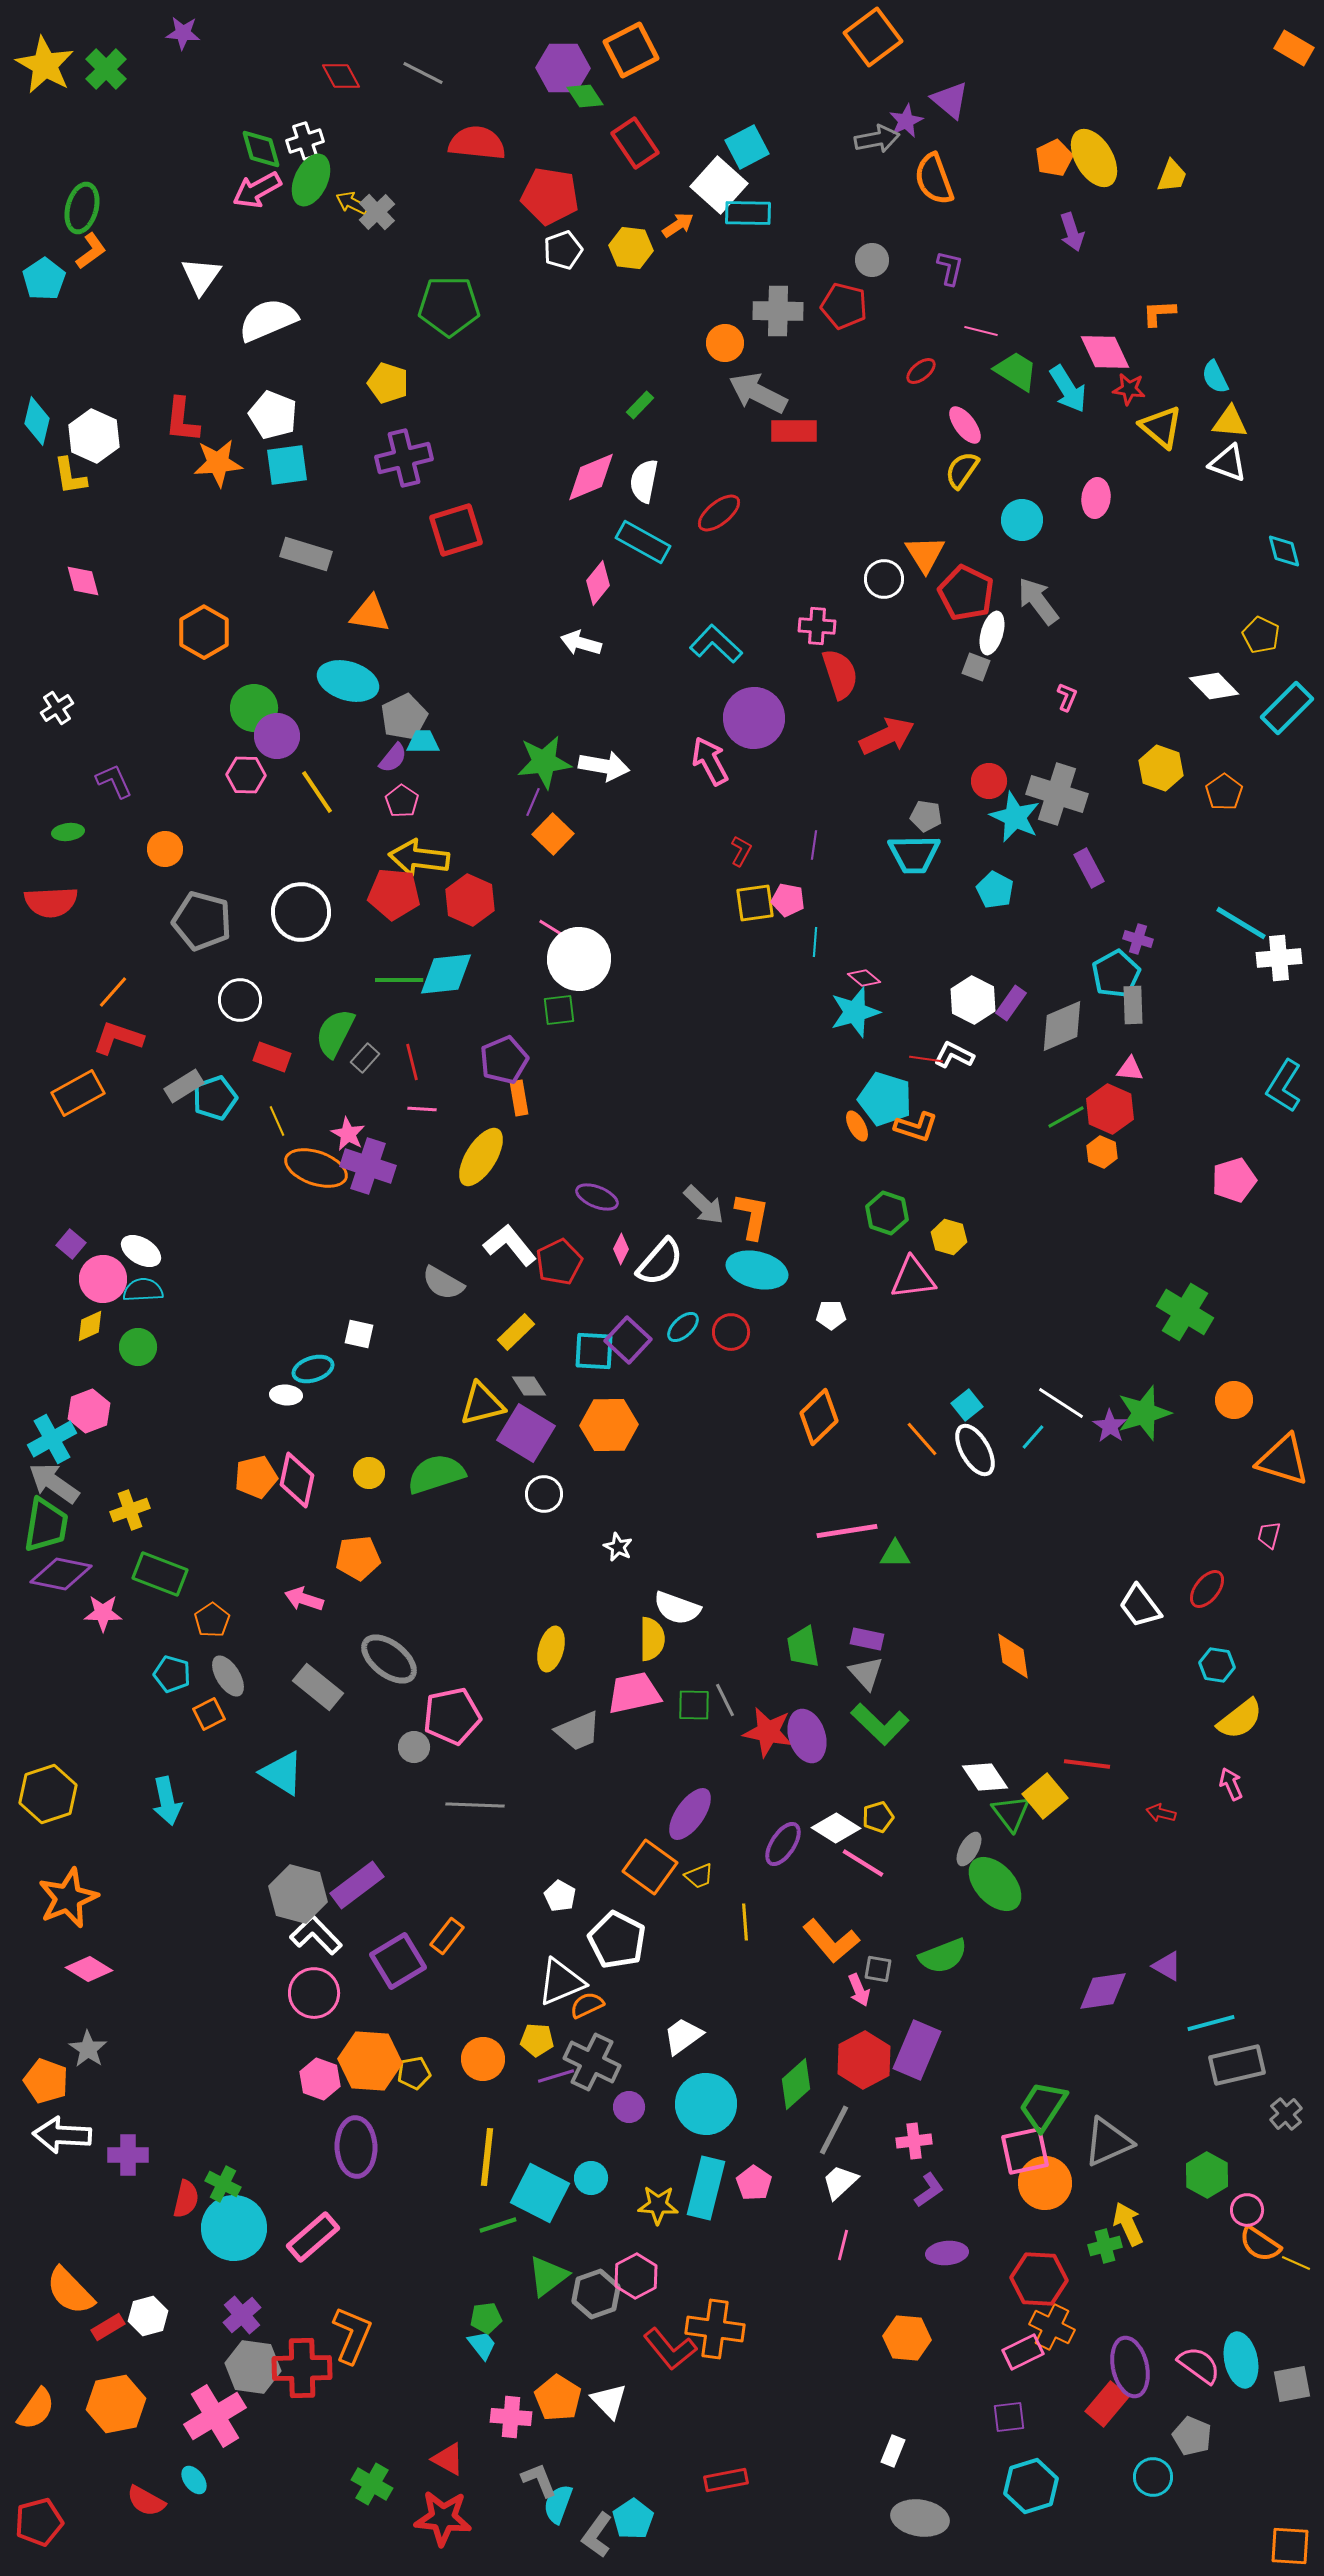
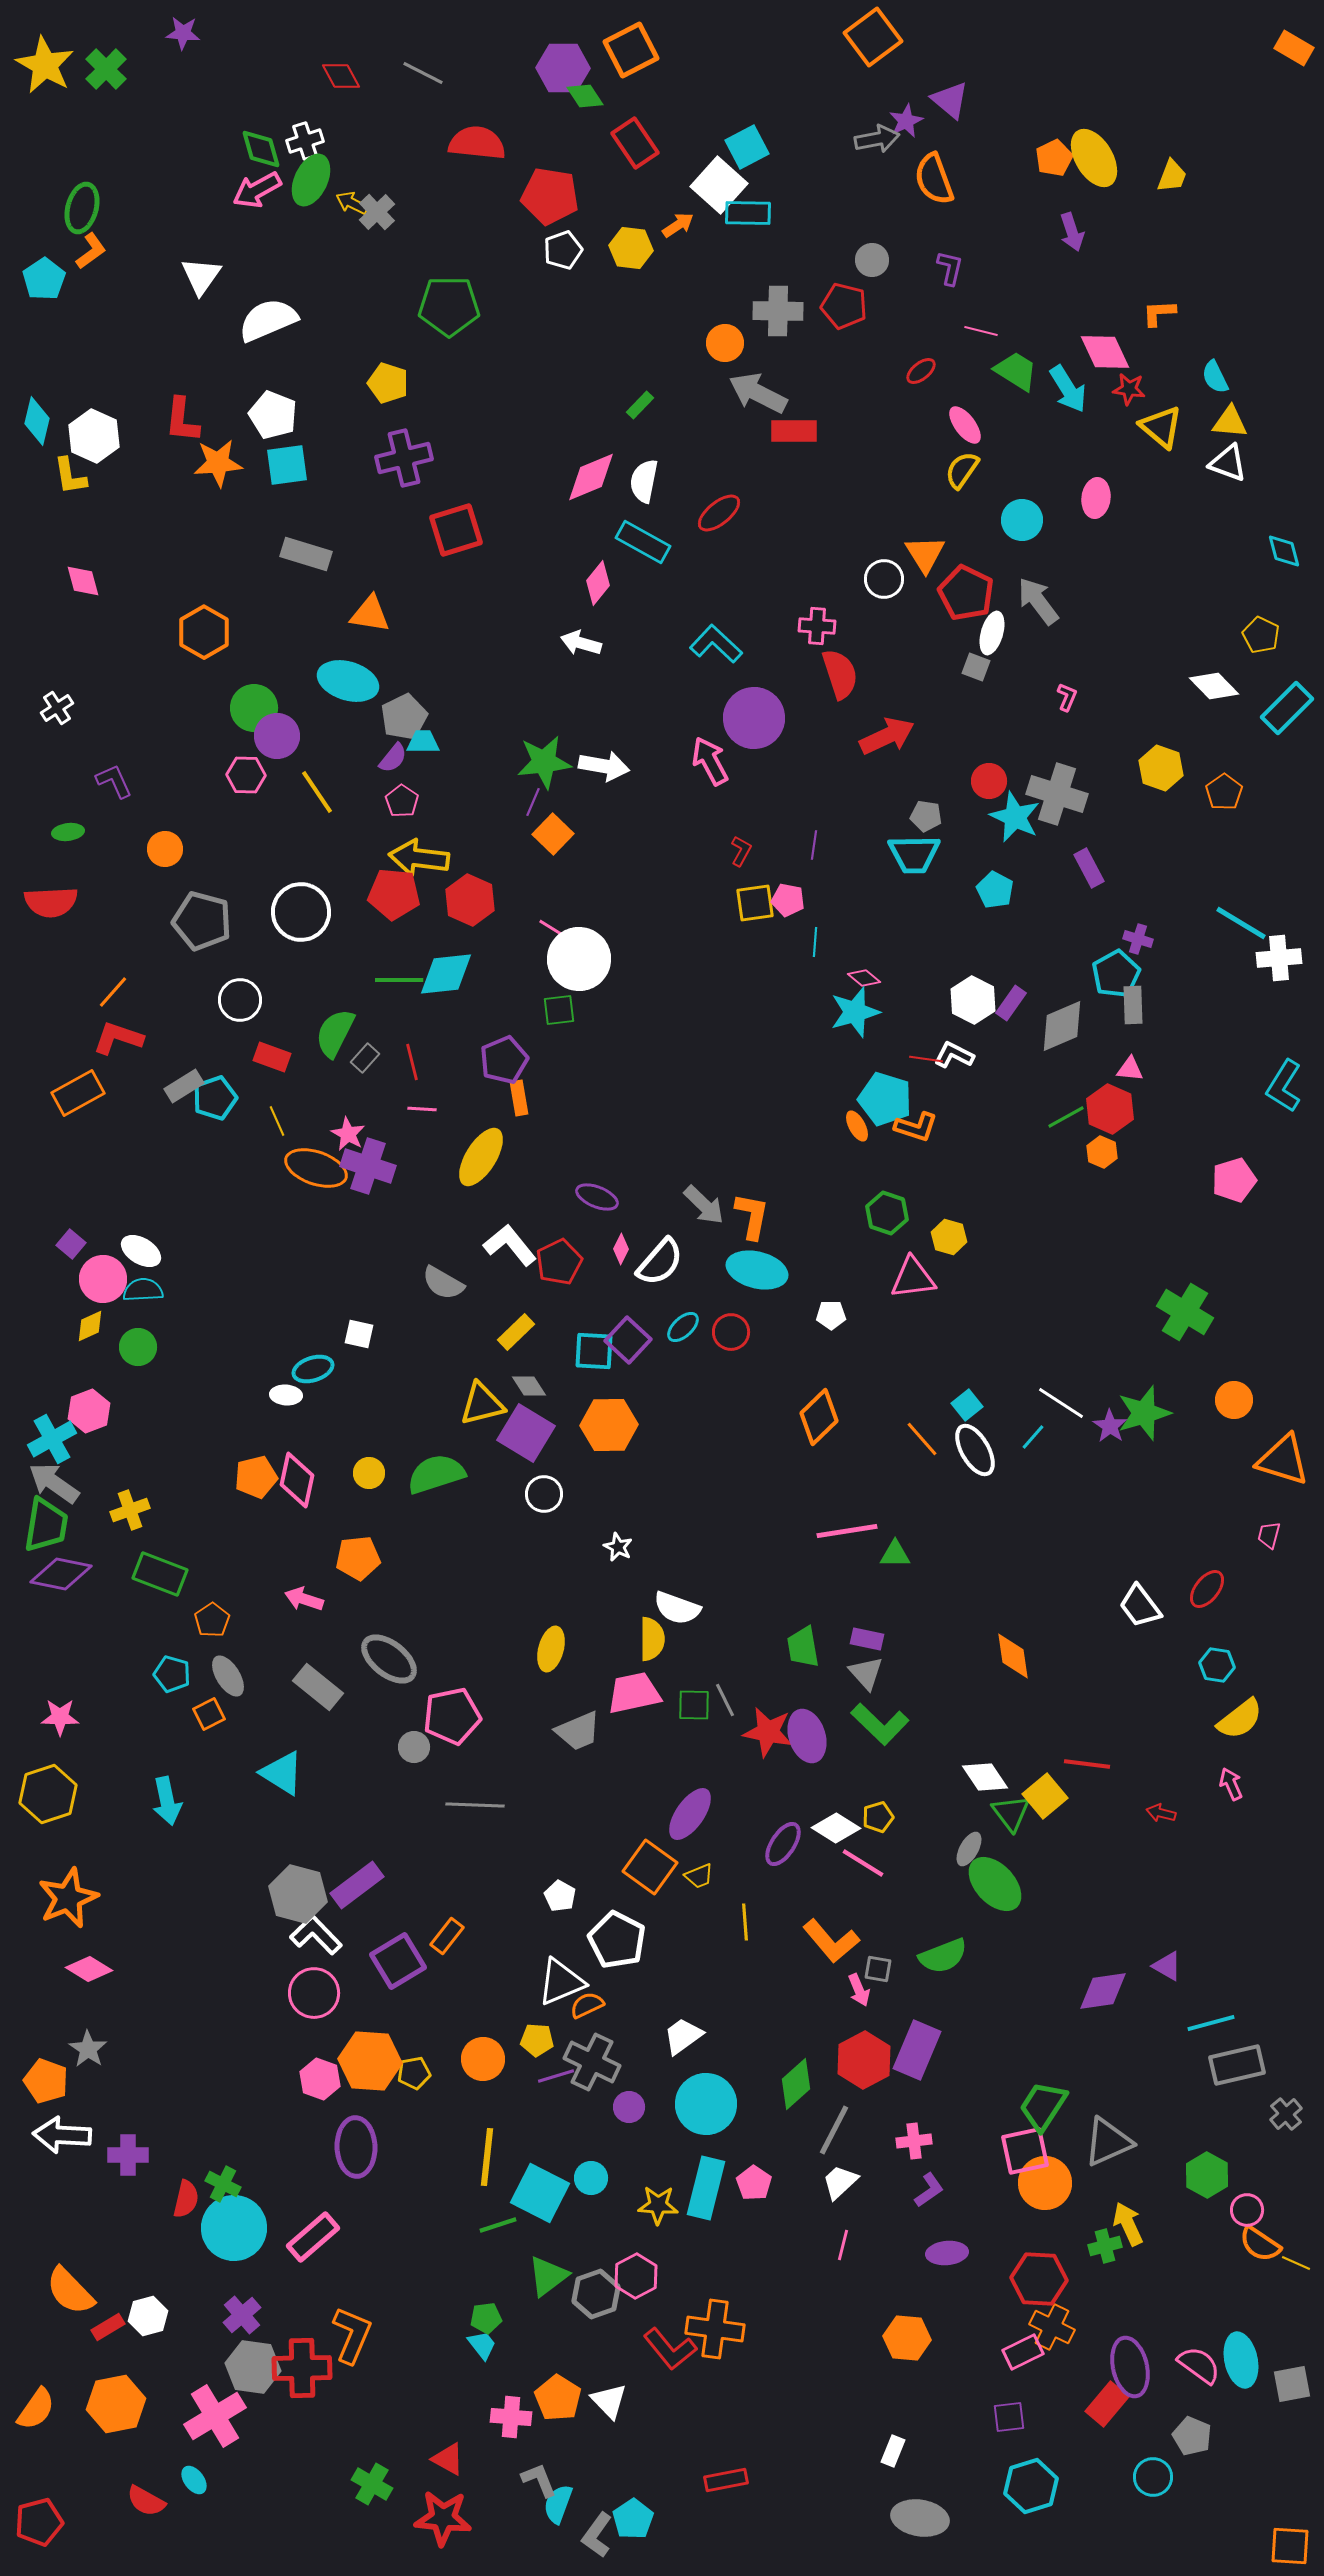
pink star at (103, 1613): moved 43 px left, 104 px down
